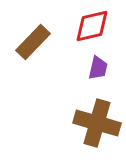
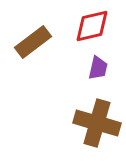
brown rectangle: rotated 9 degrees clockwise
